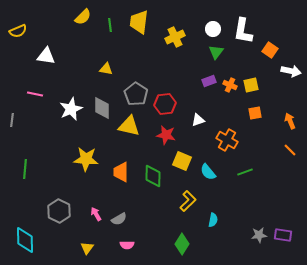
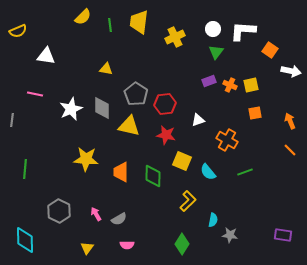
white L-shape at (243, 31): rotated 84 degrees clockwise
gray star at (259, 235): moved 29 px left; rotated 14 degrees clockwise
